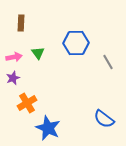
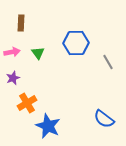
pink arrow: moved 2 px left, 5 px up
blue star: moved 2 px up
